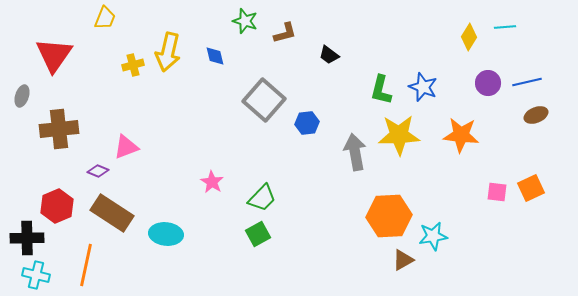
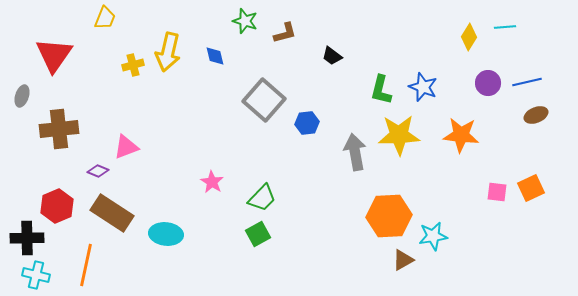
black trapezoid: moved 3 px right, 1 px down
